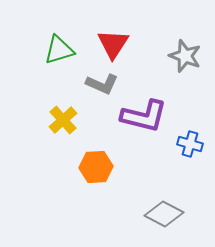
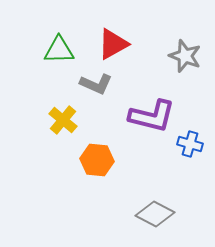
red triangle: rotated 28 degrees clockwise
green triangle: rotated 16 degrees clockwise
gray L-shape: moved 6 px left
purple L-shape: moved 8 px right
yellow cross: rotated 8 degrees counterclockwise
orange hexagon: moved 1 px right, 7 px up; rotated 8 degrees clockwise
gray diamond: moved 9 px left
